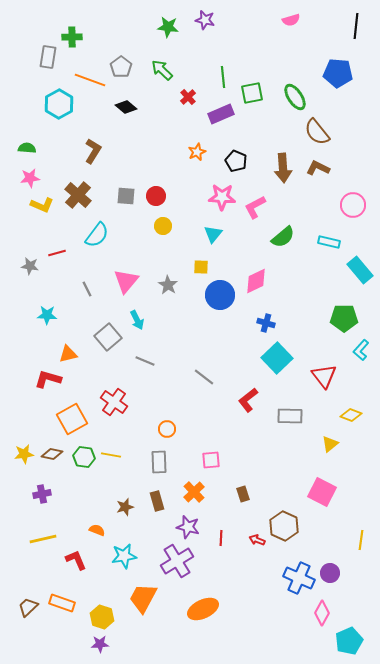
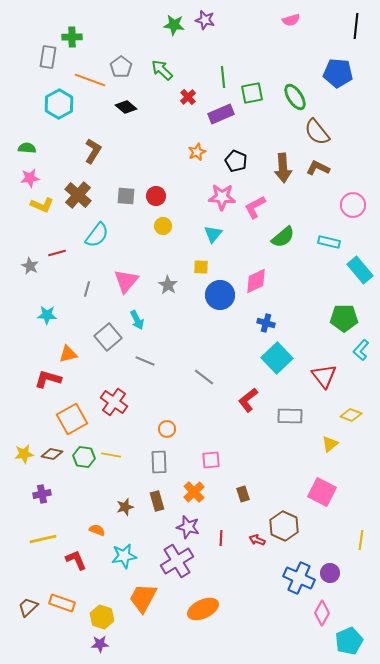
green star at (168, 27): moved 6 px right, 2 px up
gray star at (30, 266): rotated 18 degrees clockwise
gray line at (87, 289): rotated 42 degrees clockwise
